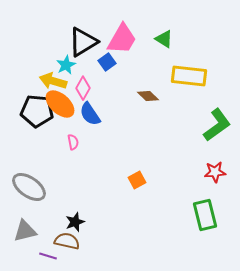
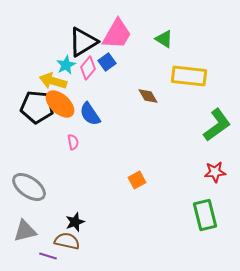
pink trapezoid: moved 5 px left, 5 px up
pink diamond: moved 5 px right, 20 px up; rotated 10 degrees clockwise
brown diamond: rotated 15 degrees clockwise
black pentagon: moved 4 px up
